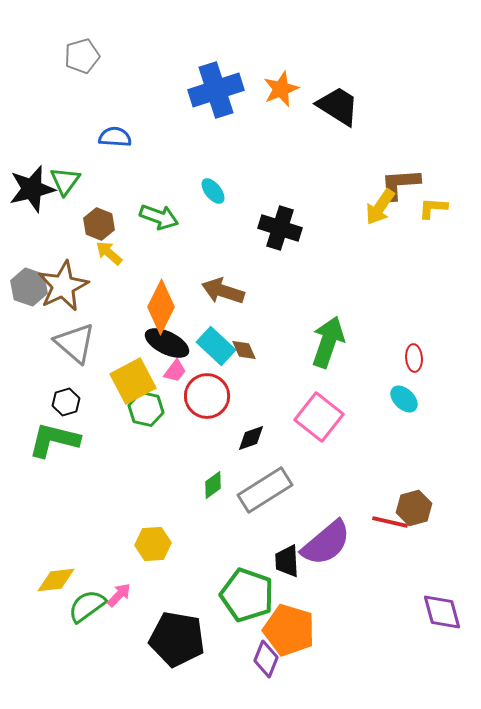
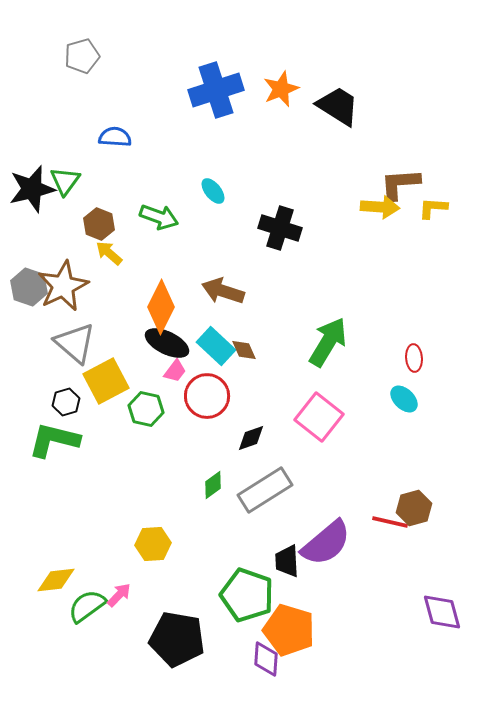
yellow arrow at (380, 207): rotated 120 degrees counterclockwise
green arrow at (328, 342): rotated 12 degrees clockwise
yellow square at (133, 381): moved 27 px left
purple diamond at (266, 659): rotated 18 degrees counterclockwise
